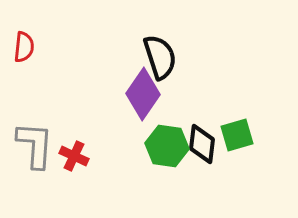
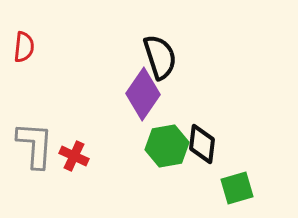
green square: moved 53 px down
green hexagon: rotated 18 degrees counterclockwise
